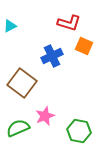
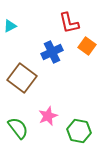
red L-shape: rotated 60 degrees clockwise
orange square: moved 3 px right; rotated 12 degrees clockwise
blue cross: moved 4 px up
brown square: moved 5 px up
pink star: moved 3 px right
green semicircle: rotated 75 degrees clockwise
